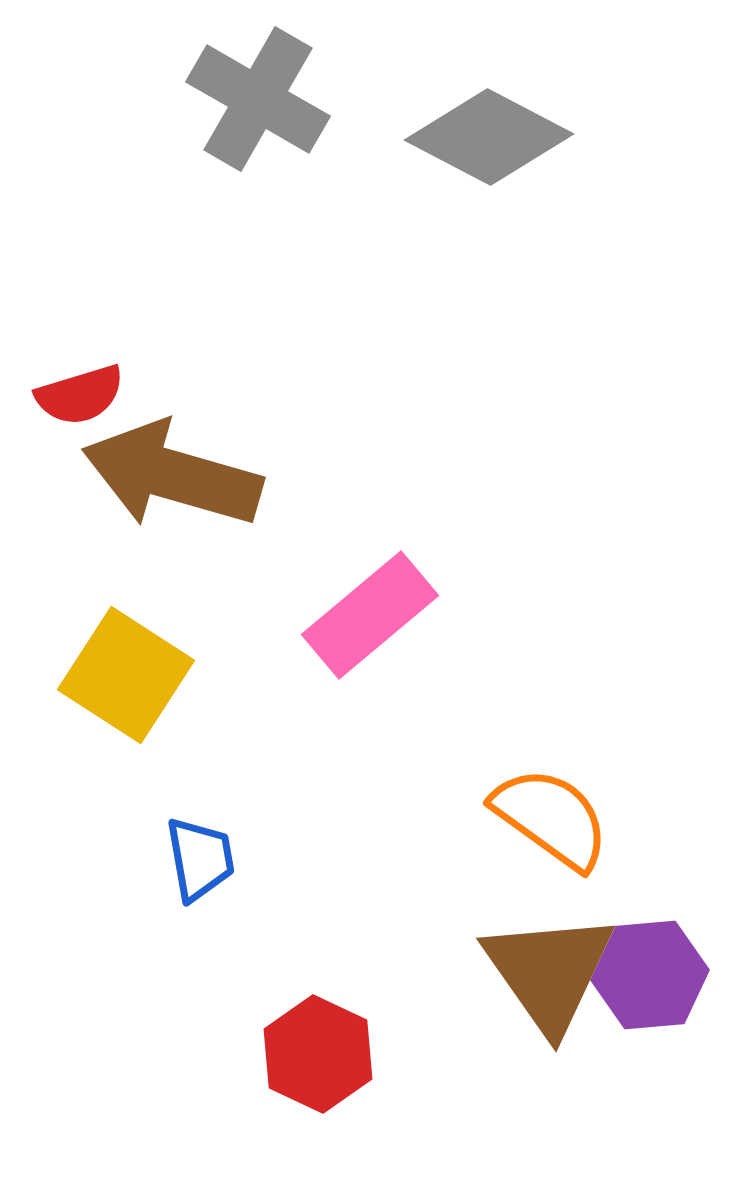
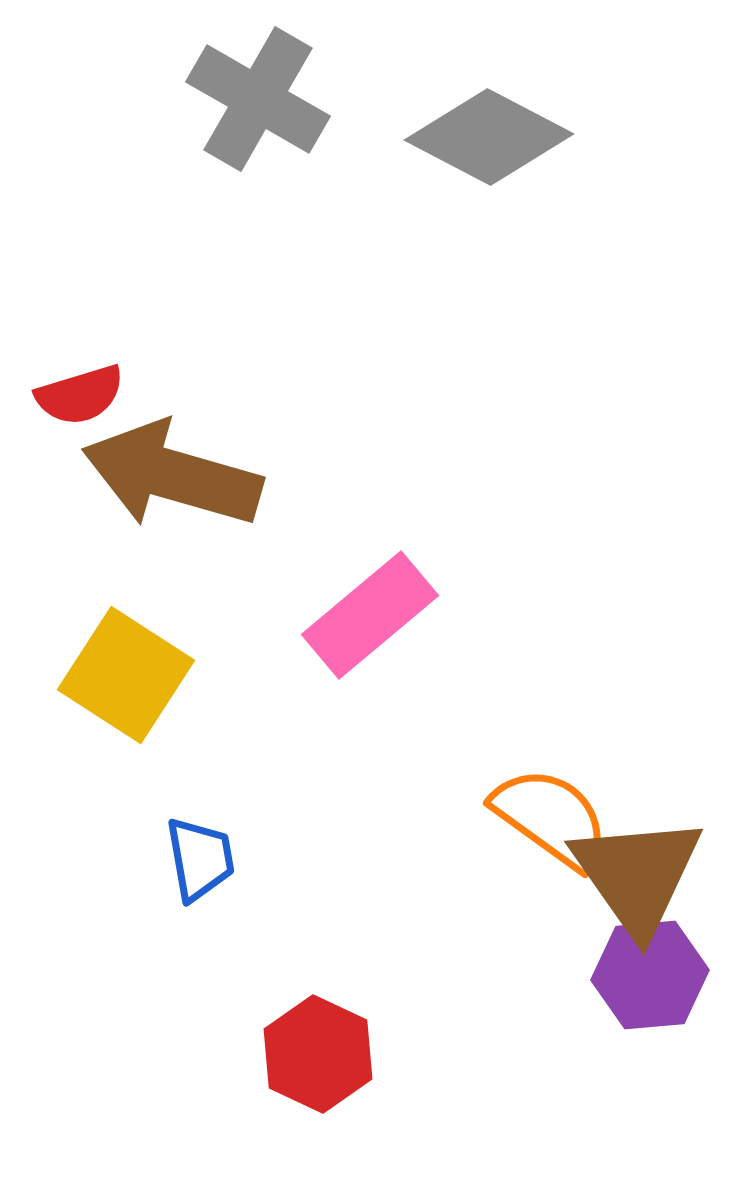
brown triangle: moved 88 px right, 97 px up
